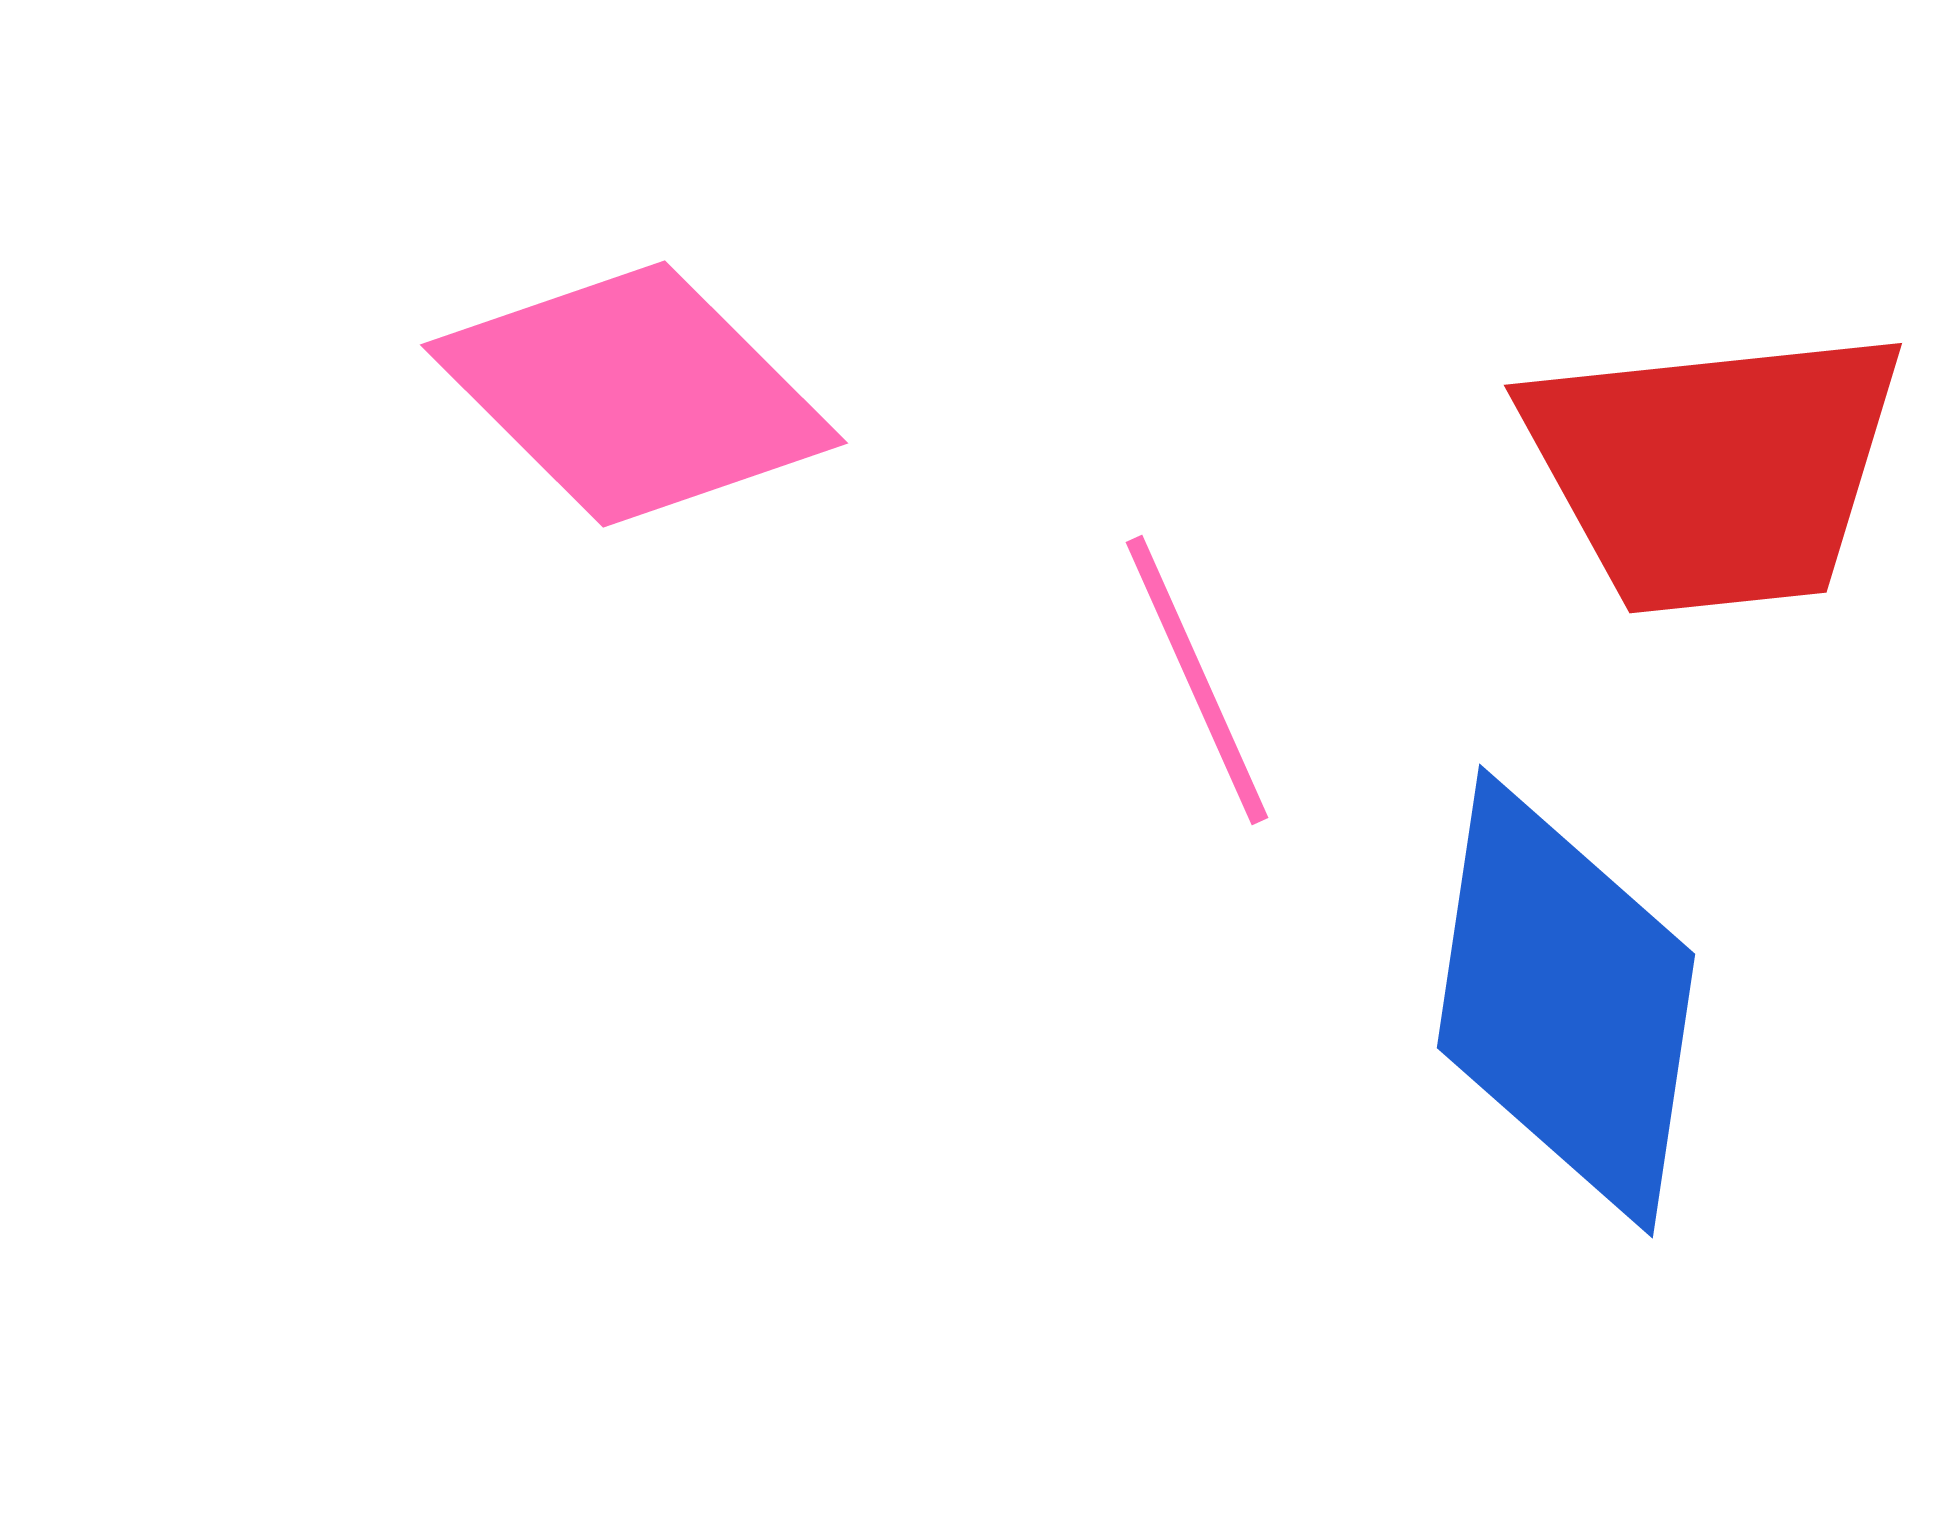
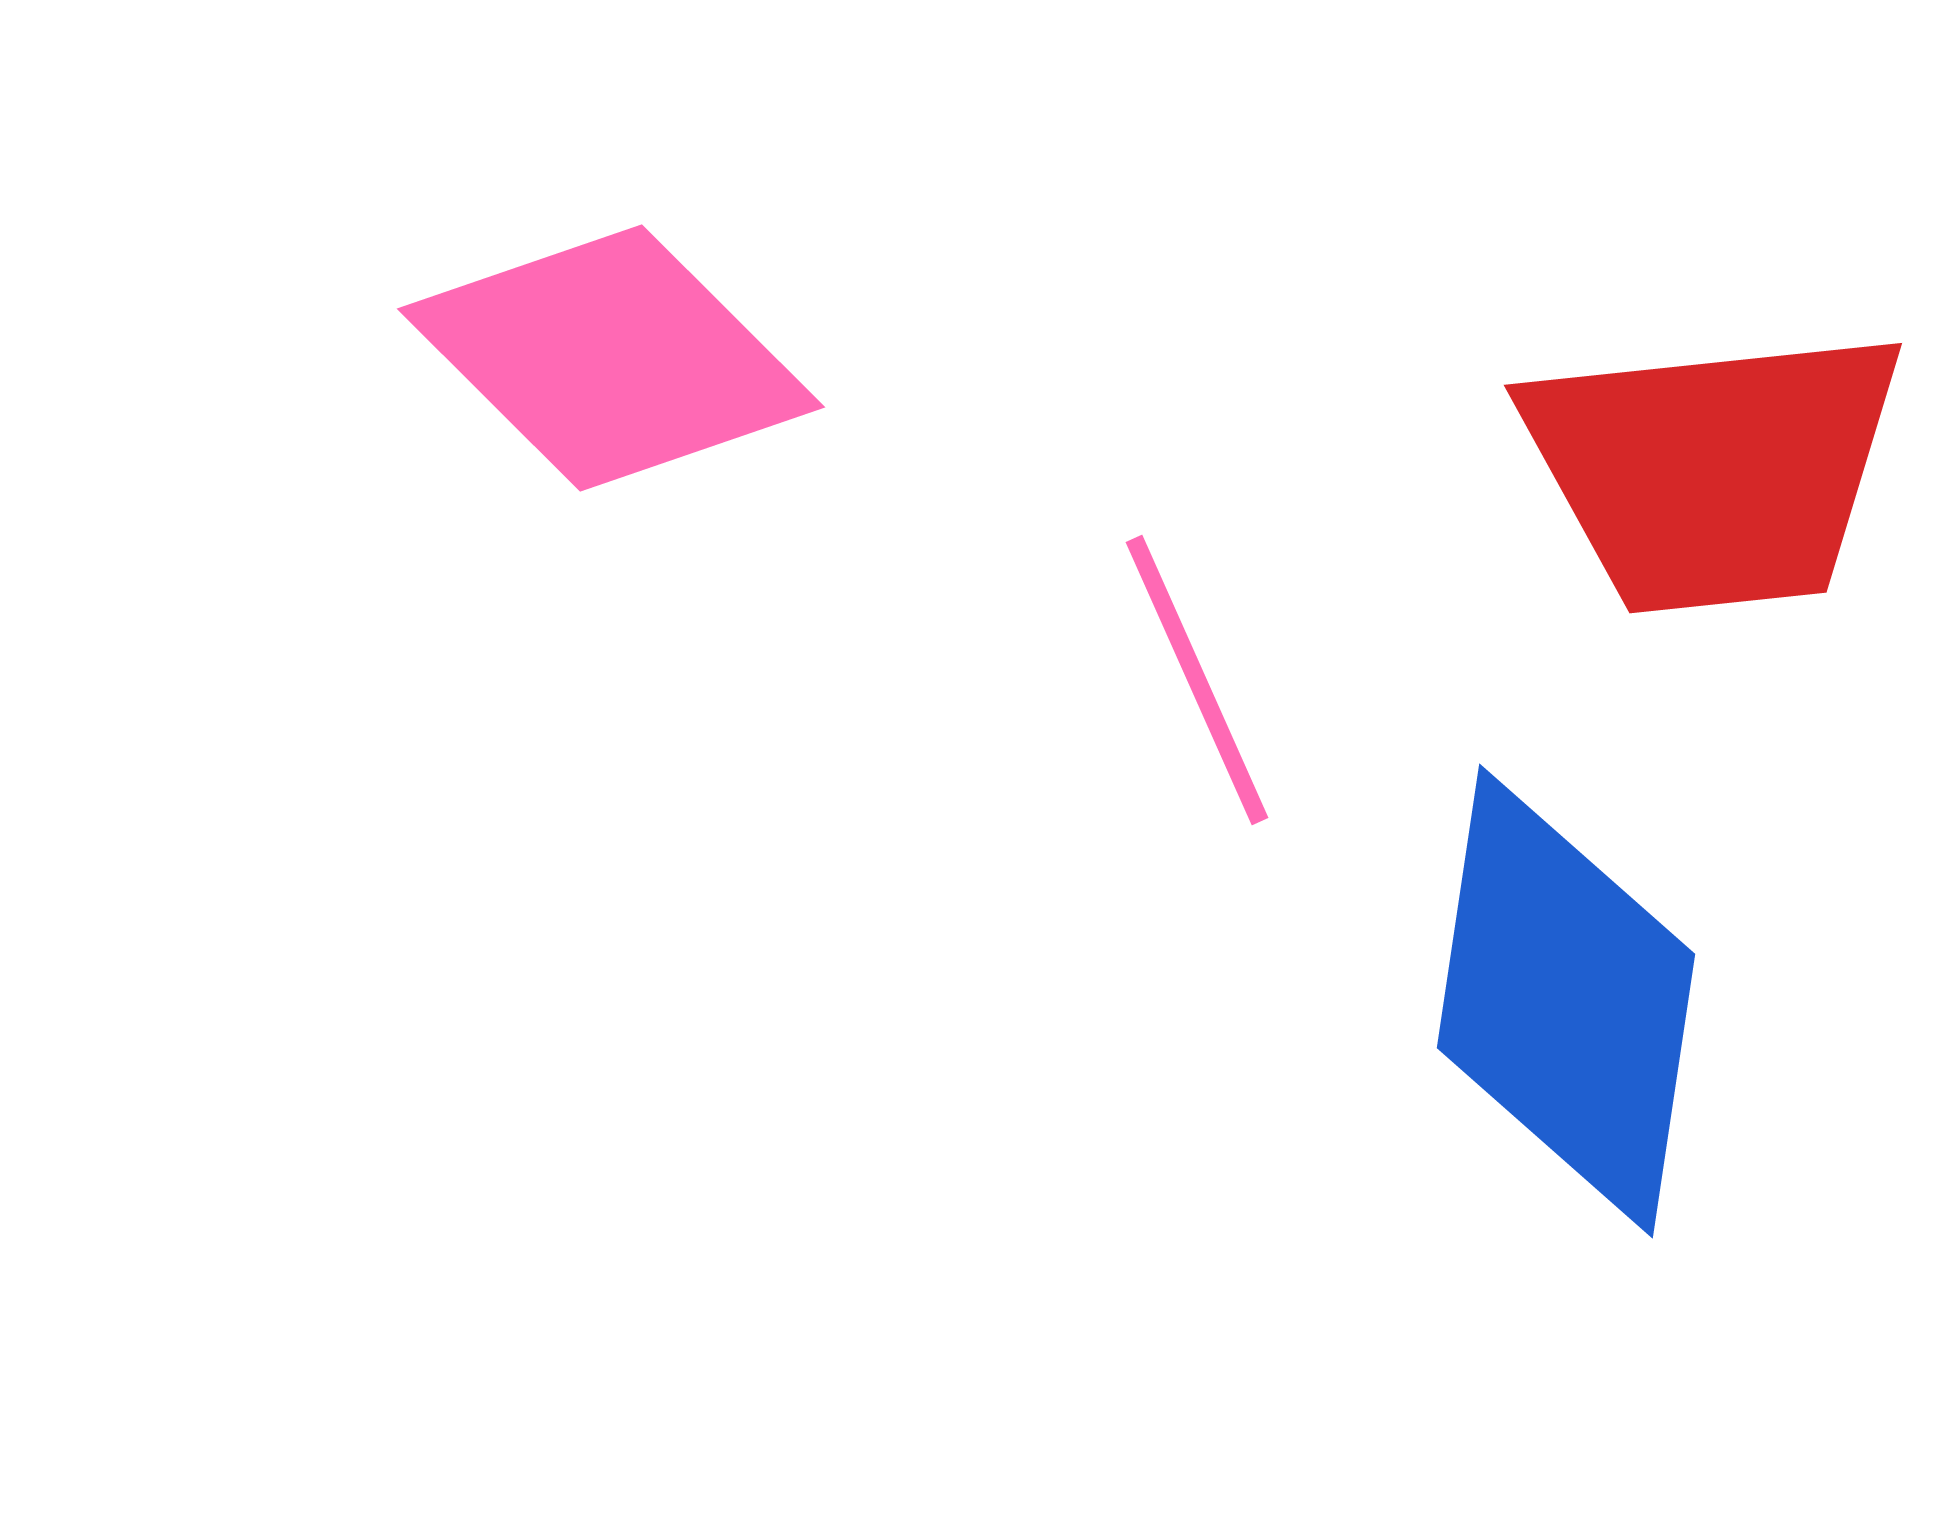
pink diamond: moved 23 px left, 36 px up
